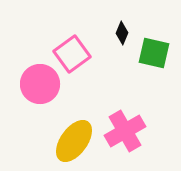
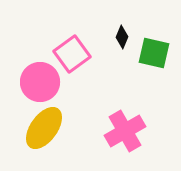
black diamond: moved 4 px down
pink circle: moved 2 px up
yellow ellipse: moved 30 px left, 13 px up
